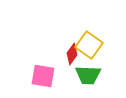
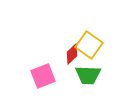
red diamond: rotated 10 degrees clockwise
pink square: rotated 30 degrees counterclockwise
